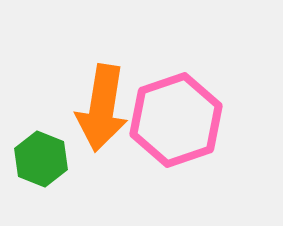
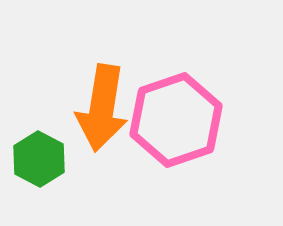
green hexagon: moved 2 px left; rotated 6 degrees clockwise
